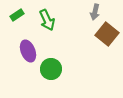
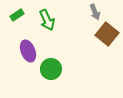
gray arrow: rotated 35 degrees counterclockwise
